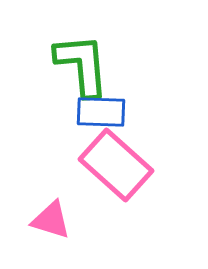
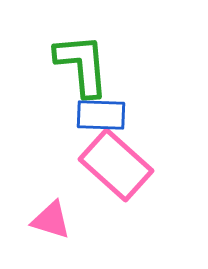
blue rectangle: moved 3 px down
